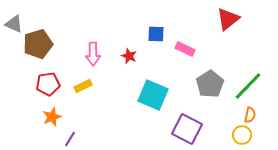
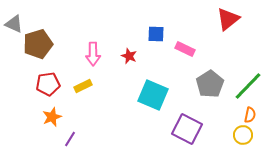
yellow circle: moved 1 px right
